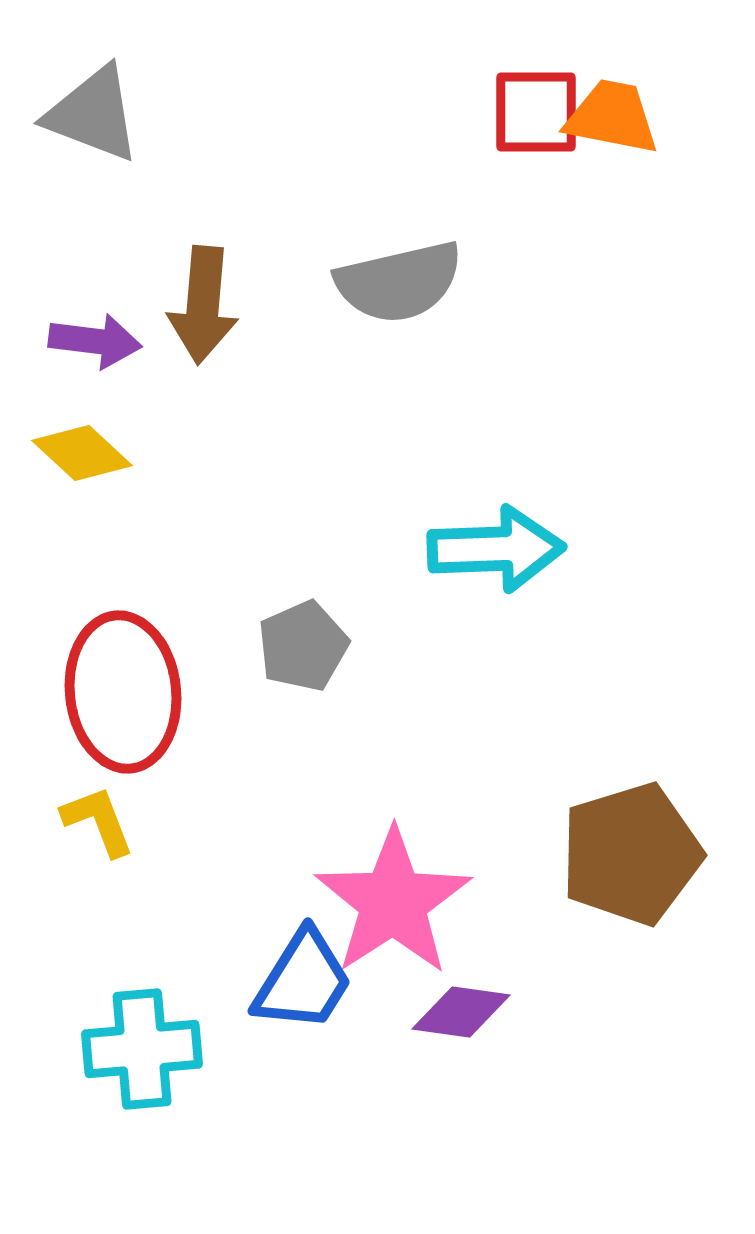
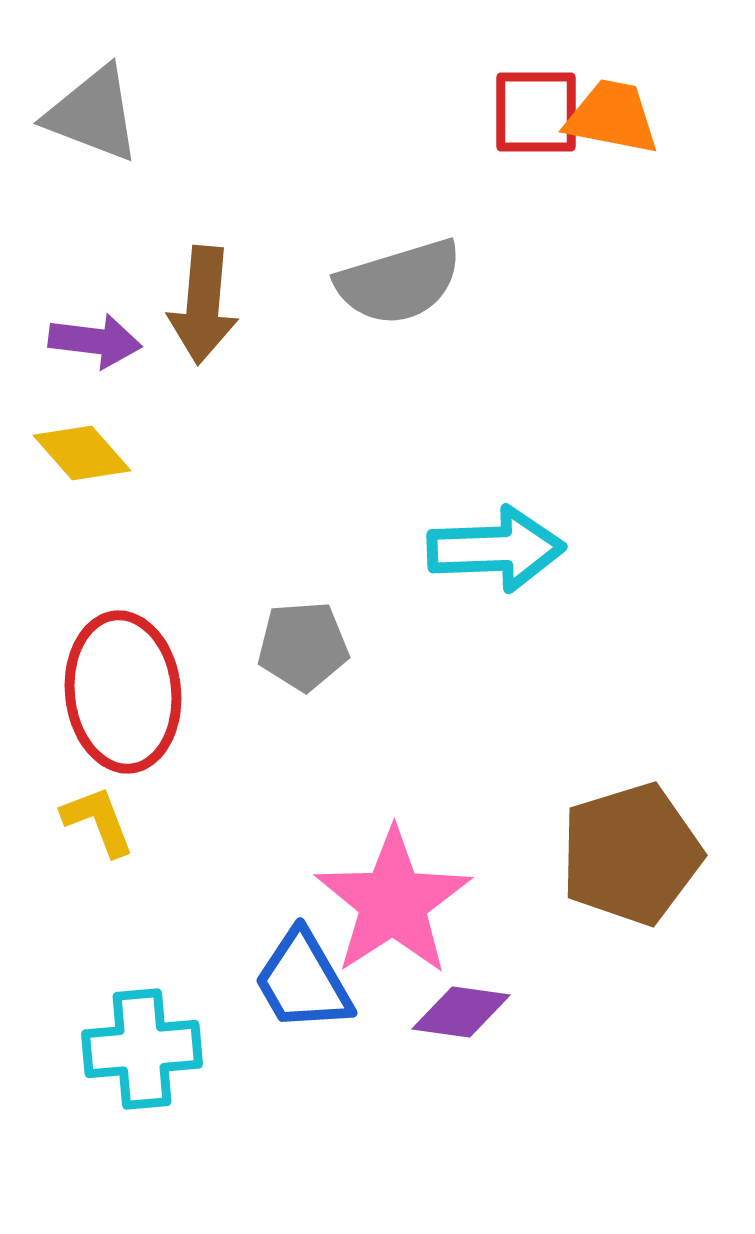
gray semicircle: rotated 4 degrees counterclockwise
yellow diamond: rotated 6 degrees clockwise
gray pentagon: rotated 20 degrees clockwise
blue trapezoid: rotated 118 degrees clockwise
